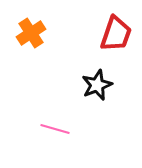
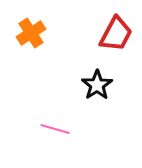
red trapezoid: rotated 9 degrees clockwise
black star: rotated 12 degrees counterclockwise
